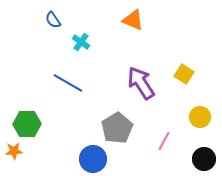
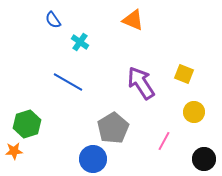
cyan cross: moved 1 px left
yellow square: rotated 12 degrees counterclockwise
blue line: moved 1 px up
yellow circle: moved 6 px left, 5 px up
green hexagon: rotated 16 degrees counterclockwise
gray pentagon: moved 4 px left
